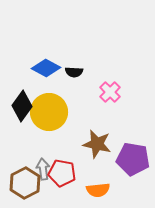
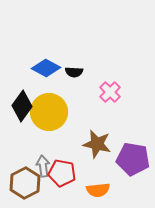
gray arrow: moved 3 px up
